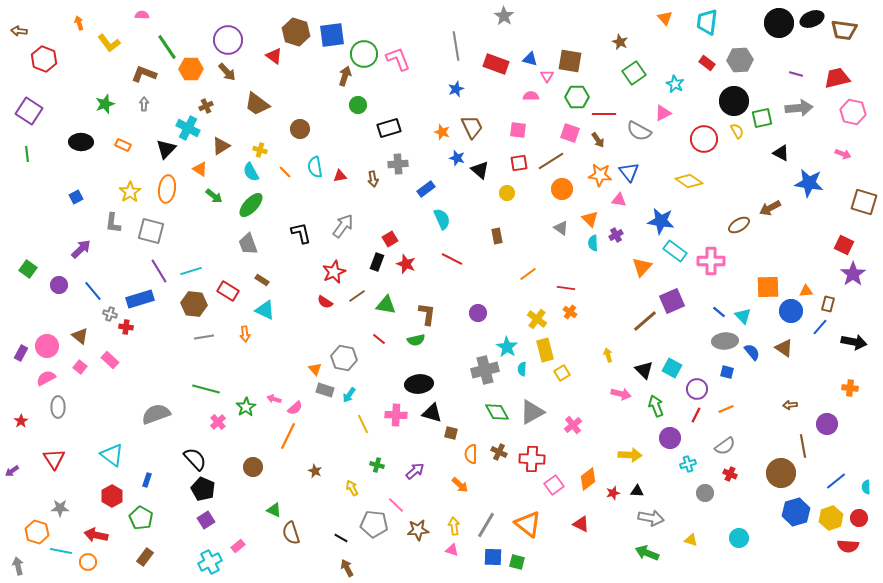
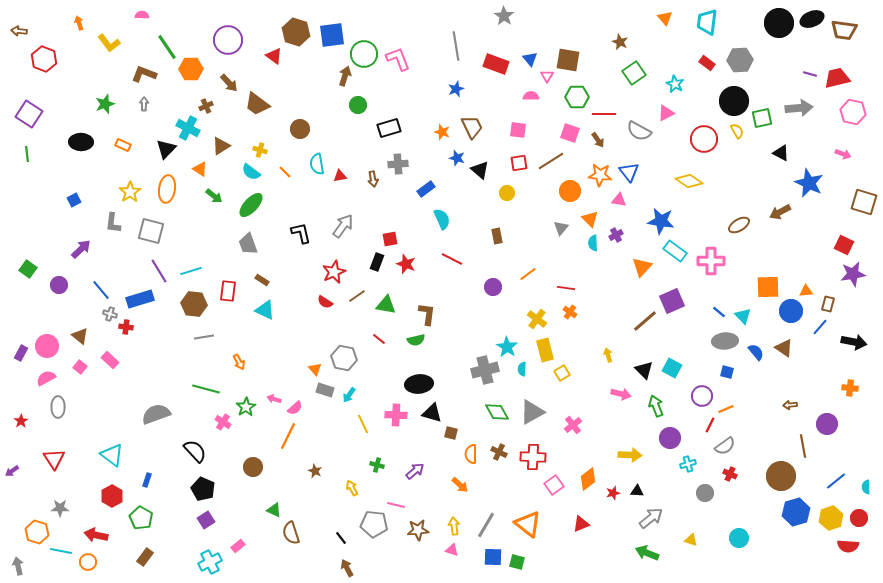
blue triangle at (530, 59): rotated 35 degrees clockwise
brown square at (570, 61): moved 2 px left, 1 px up
brown arrow at (227, 72): moved 2 px right, 11 px down
purple line at (796, 74): moved 14 px right
purple square at (29, 111): moved 3 px down
pink triangle at (663, 113): moved 3 px right
cyan semicircle at (315, 167): moved 2 px right, 3 px up
cyan semicircle at (251, 172): rotated 24 degrees counterclockwise
blue star at (809, 183): rotated 16 degrees clockwise
orange circle at (562, 189): moved 8 px right, 2 px down
blue square at (76, 197): moved 2 px left, 3 px down
brown arrow at (770, 208): moved 10 px right, 4 px down
gray triangle at (561, 228): rotated 35 degrees clockwise
red square at (390, 239): rotated 21 degrees clockwise
purple star at (853, 274): rotated 25 degrees clockwise
blue line at (93, 291): moved 8 px right, 1 px up
red rectangle at (228, 291): rotated 65 degrees clockwise
purple circle at (478, 313): moved 15 px right, 26 px up
orange arrow at (245, 334): moved 6 px left, 28 px down; rotated 21 degrees counterclockwise
blue semicircle at (752, 352): moved 4 px right
purple circle at (697, 389): moved 5 px right, 7 px down
red line at (696, 415): moved 14 px right, 10 px down
pink cross at (218, 422): moved 5 px right; rotated 14 degrees counterclockwise
black semicircle at (195, 459): moved 8 px up
red cross at (532, 459): moved 1 px right, 2 px up
brown circle at (781, 473): moved 3 px down
pink line at (396, 505): rotated 30 degrees counterclockwise
gray arrow at (651, 518): rotated 50 degrees counterclockwise
red triangle at (581, 524): rotated 48 degrees counterclockwise
black line at (341, 538): rotated 24 degrees clockwise
